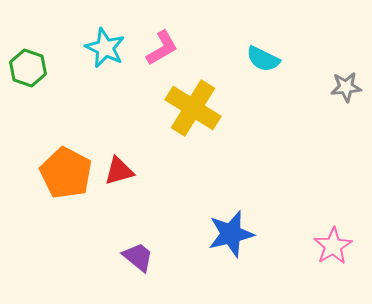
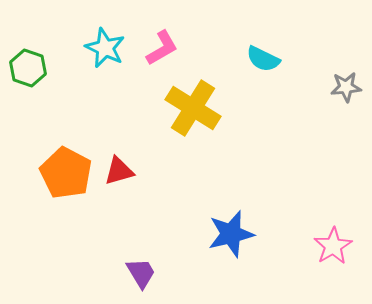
purple trapezoid: moved 3 px right, 16 px down; rotated 20 degrees clockwise
